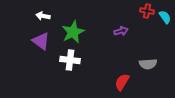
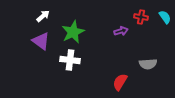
red cross: moved 6 px left, 6 px down
white arrow: rotated 128 degrees clockwise
red semicircle: moved 2 px left
